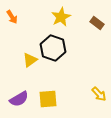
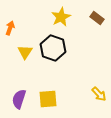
orange arrow: moved 2 px left, 11 px down; rotated 128 degrees counterclockwise
brown rectangle: moved 5 px up
yellow triangle: moved 5 px left, 8 px up; rotated 21 degrees counterclockwise
purple semicircle: rotated 138 degrees clockwise
